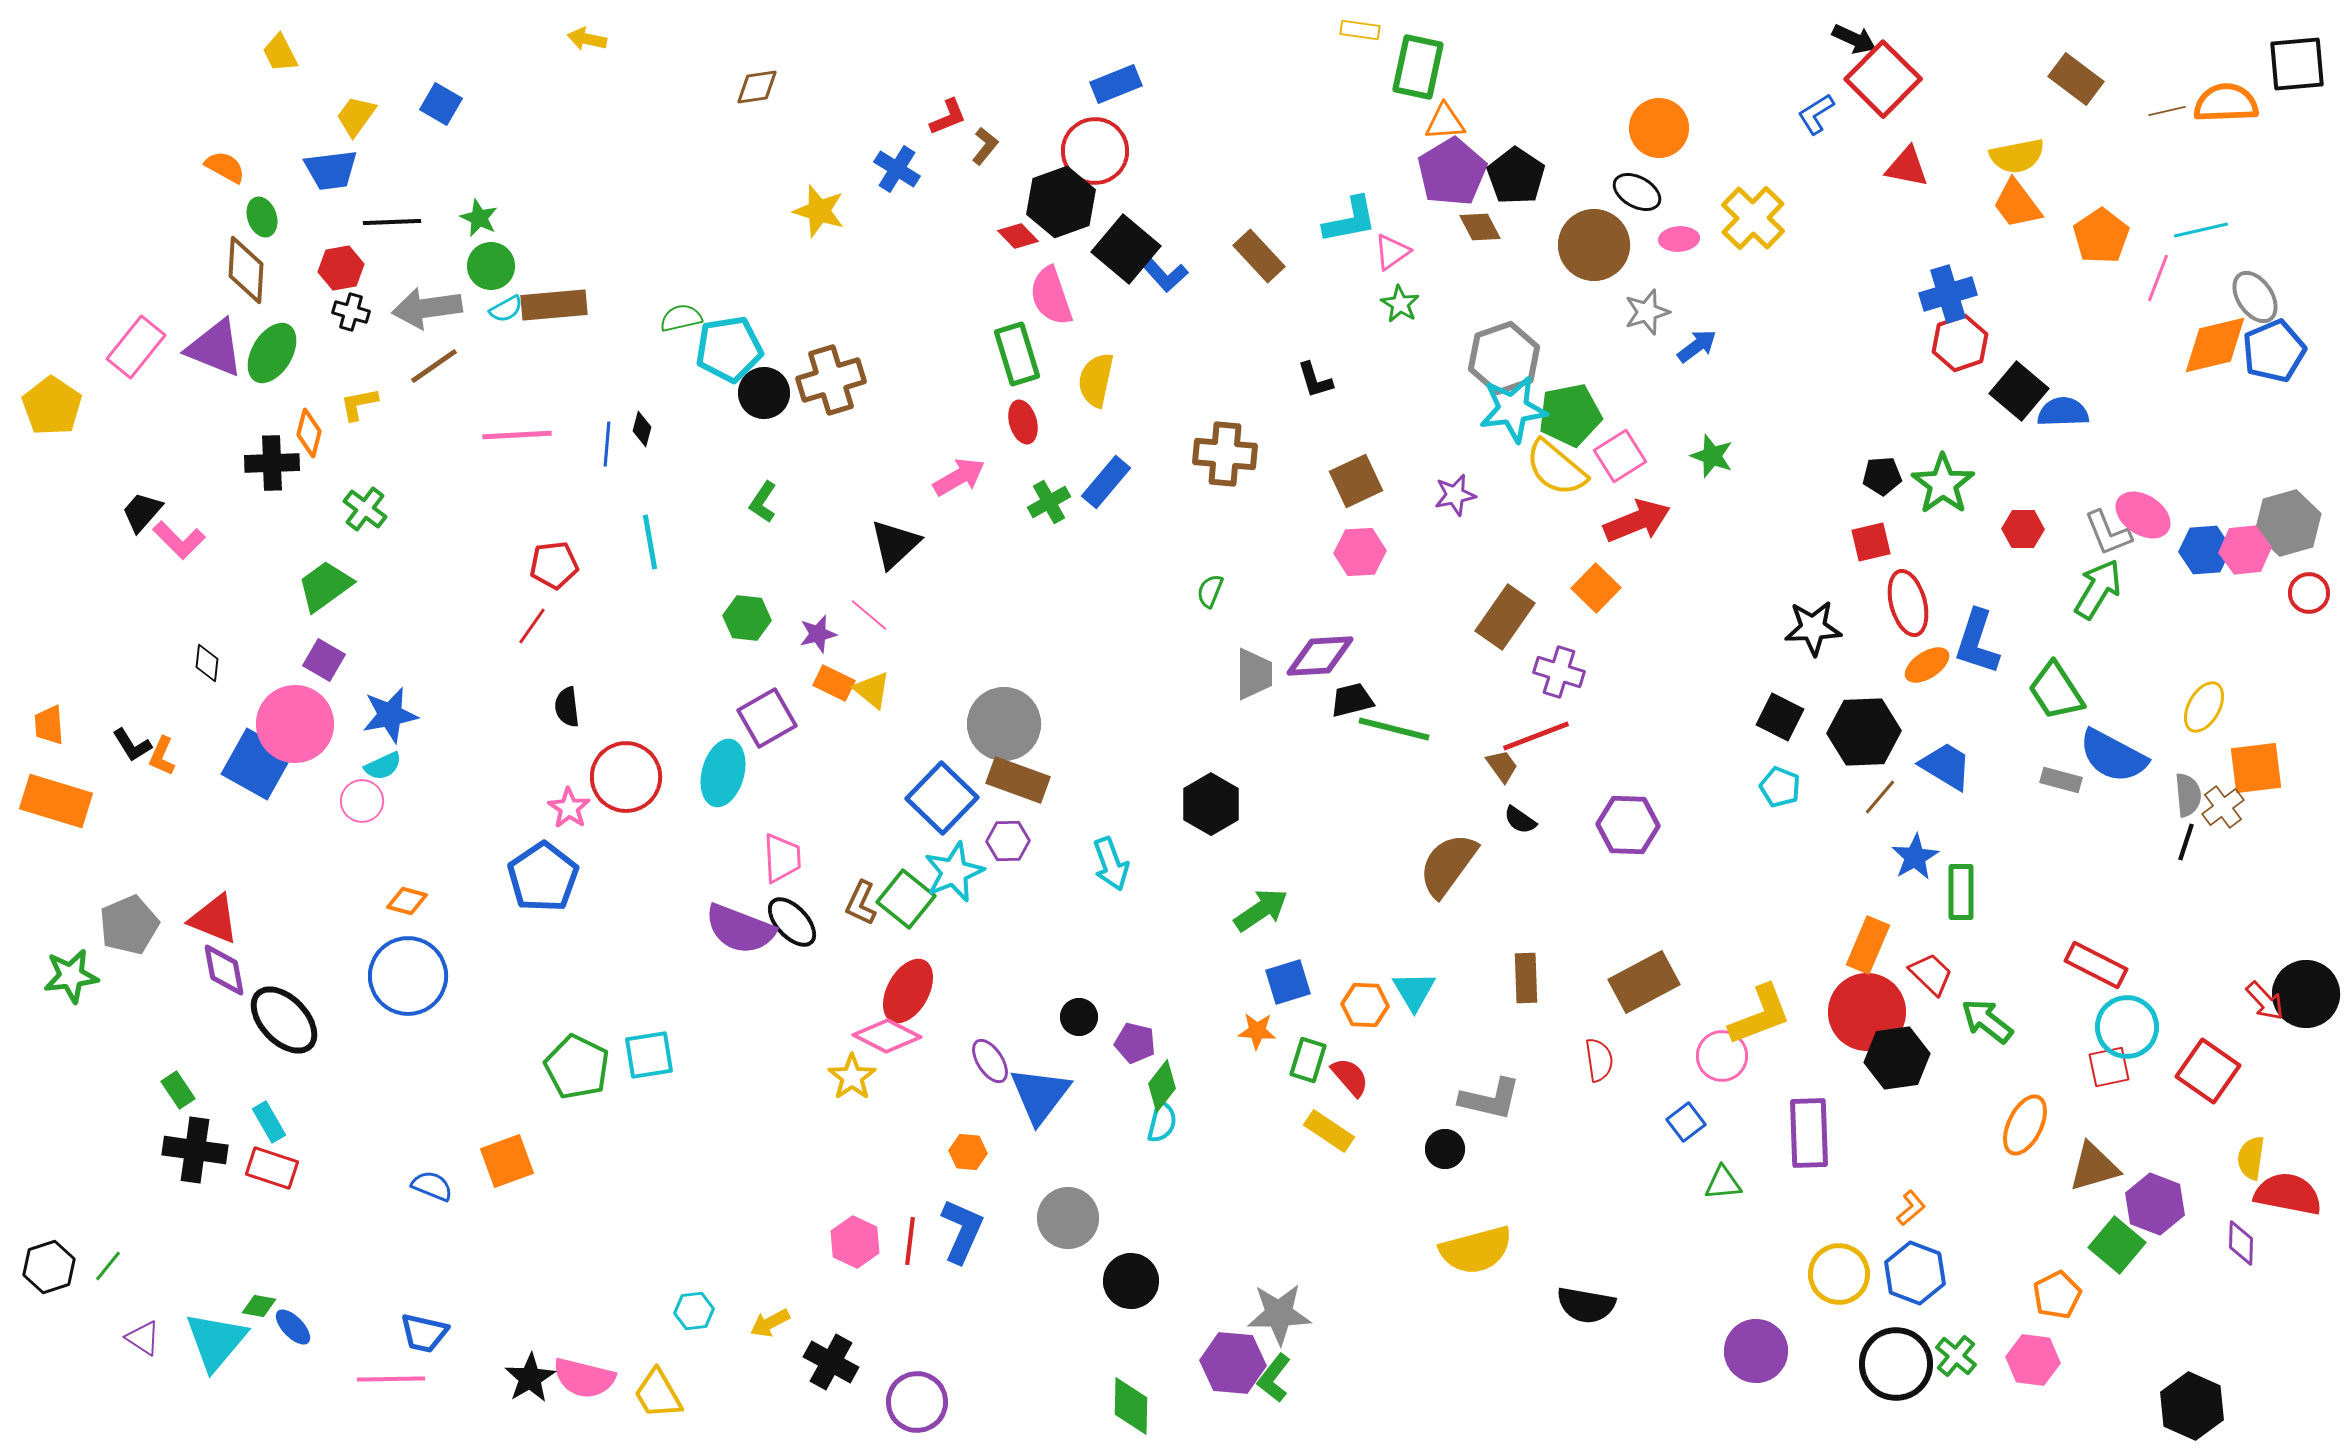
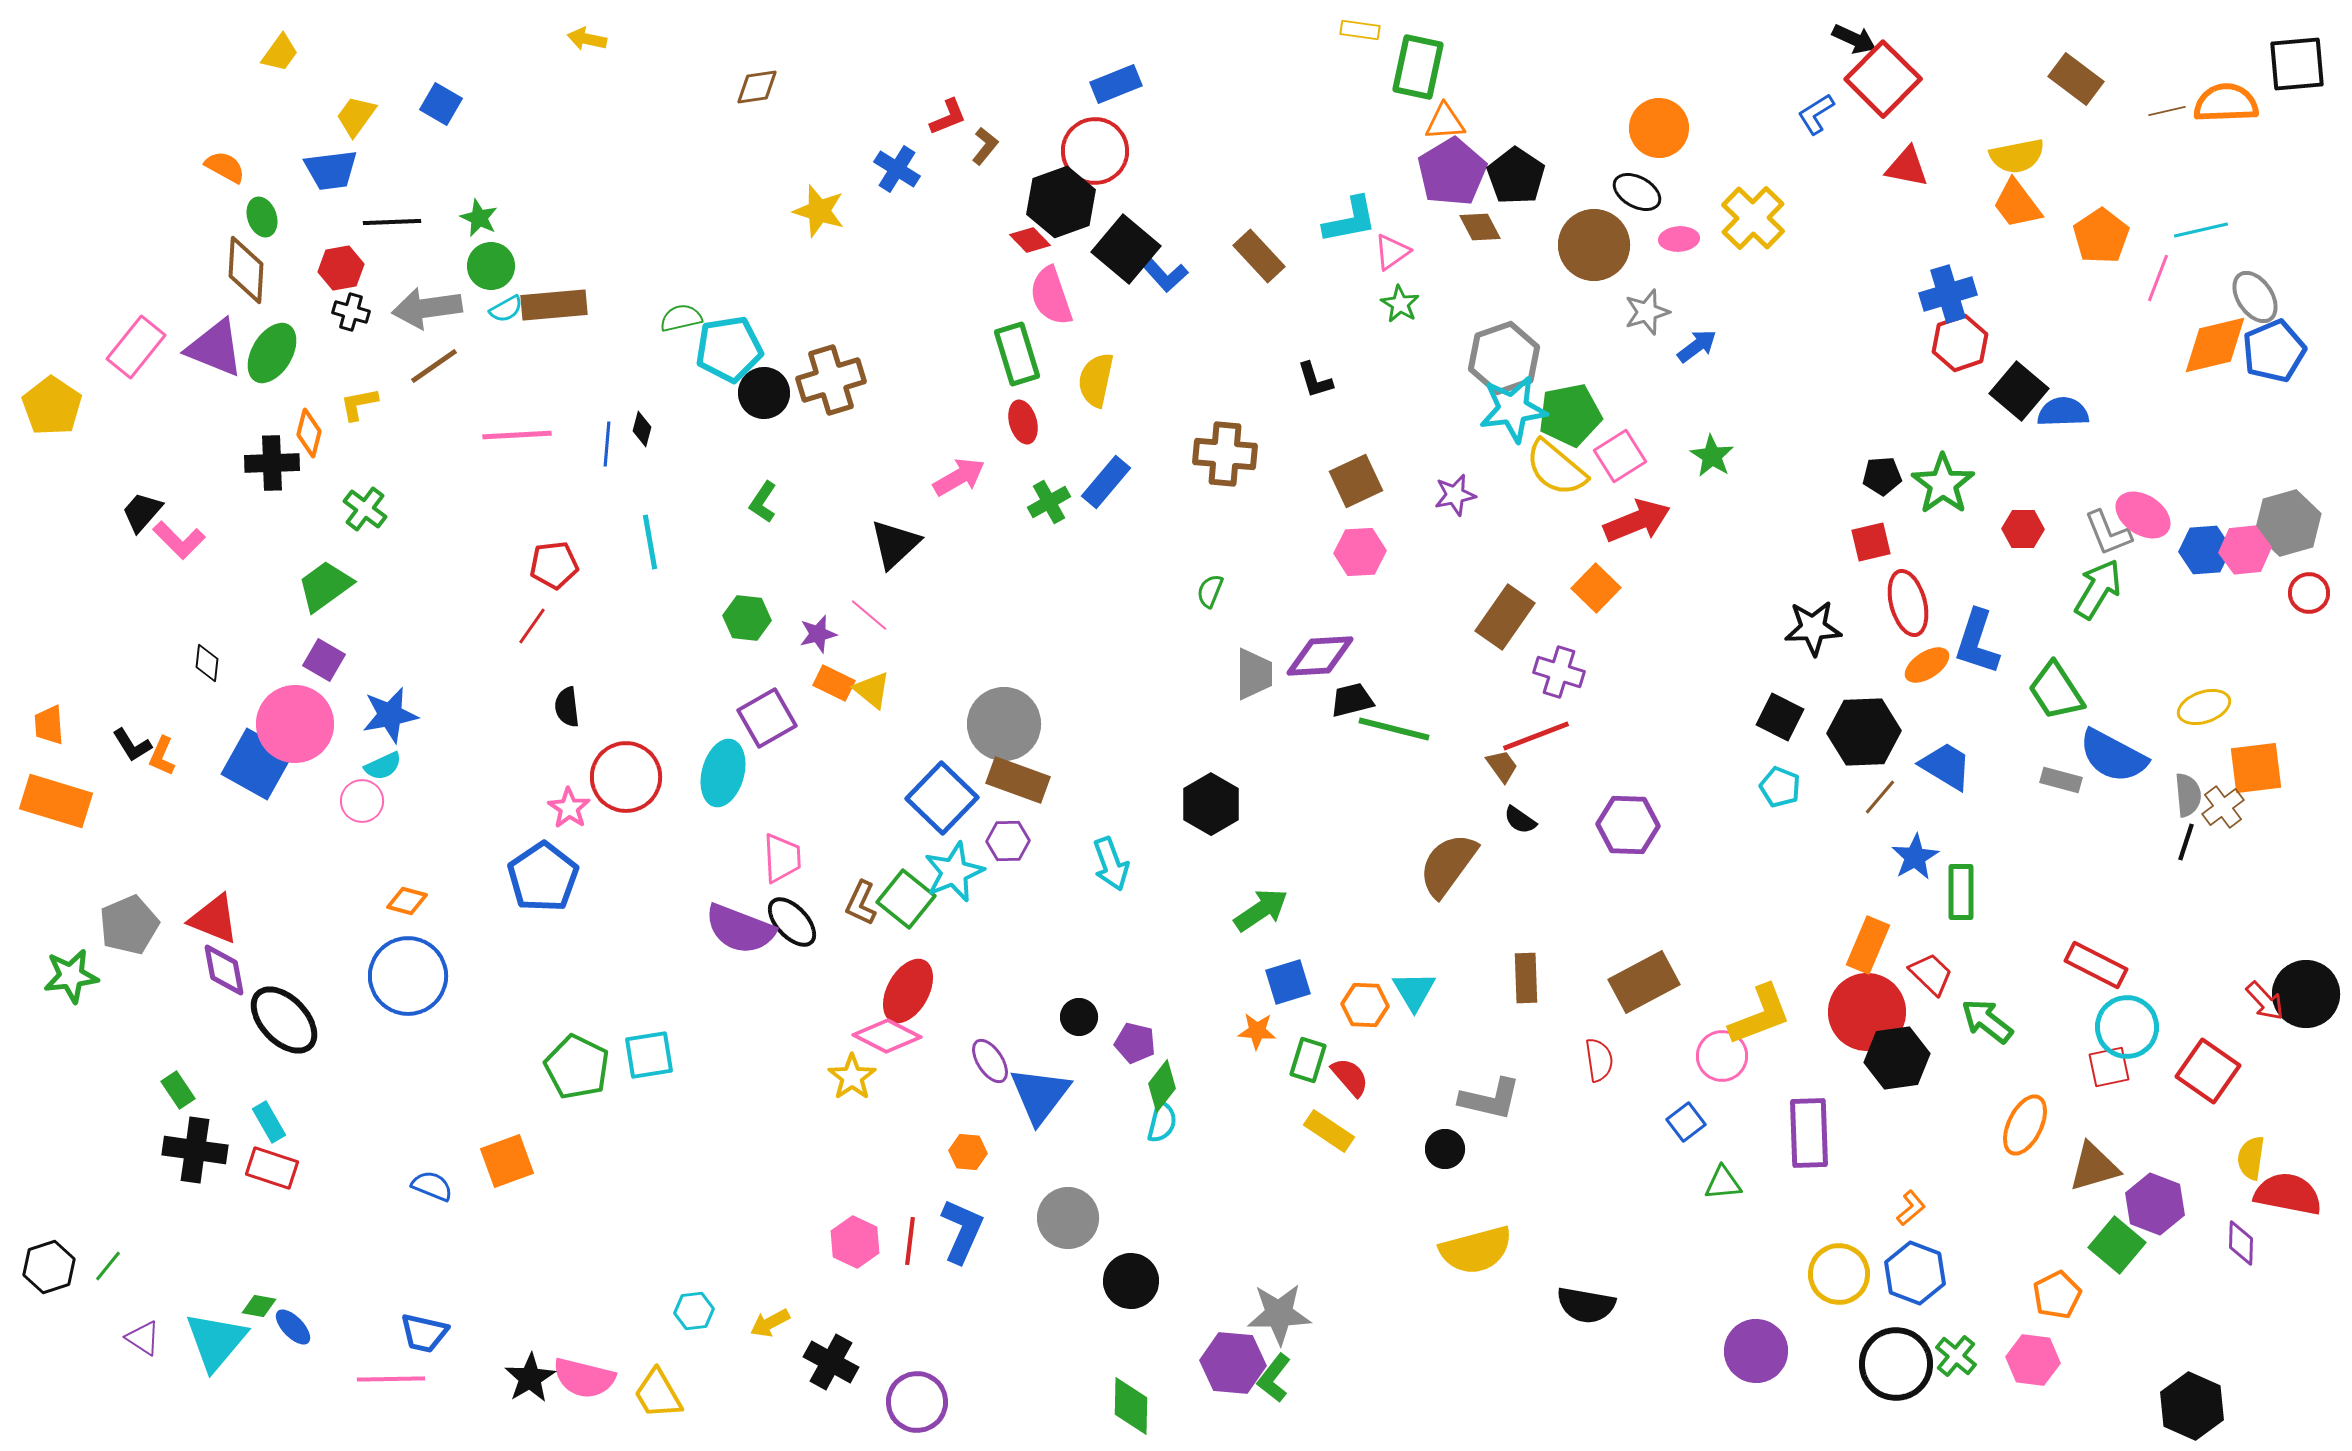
yellow trapezoid at (280, 53): rotated 117 degrees counterclockwise
red diamond at (1018, 236): moved 12 px right, 4 px down
green star at (1712, 456): rotated 12 degrees clockwise
yellow ellipse at (2204, 707): rotated 42 degrees clockwise
